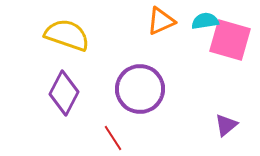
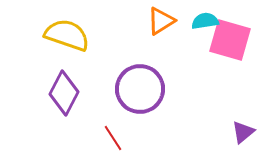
orange triangle: rotated 8 degrees counterclockwise
purple triangle: moved 17 px right, 7 px down
